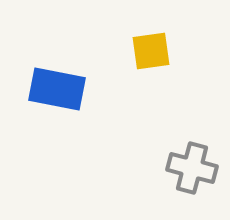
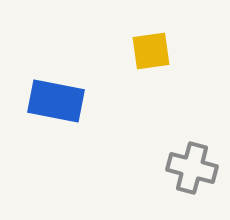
blue rectangle: moved 1 px left, 12 px down
